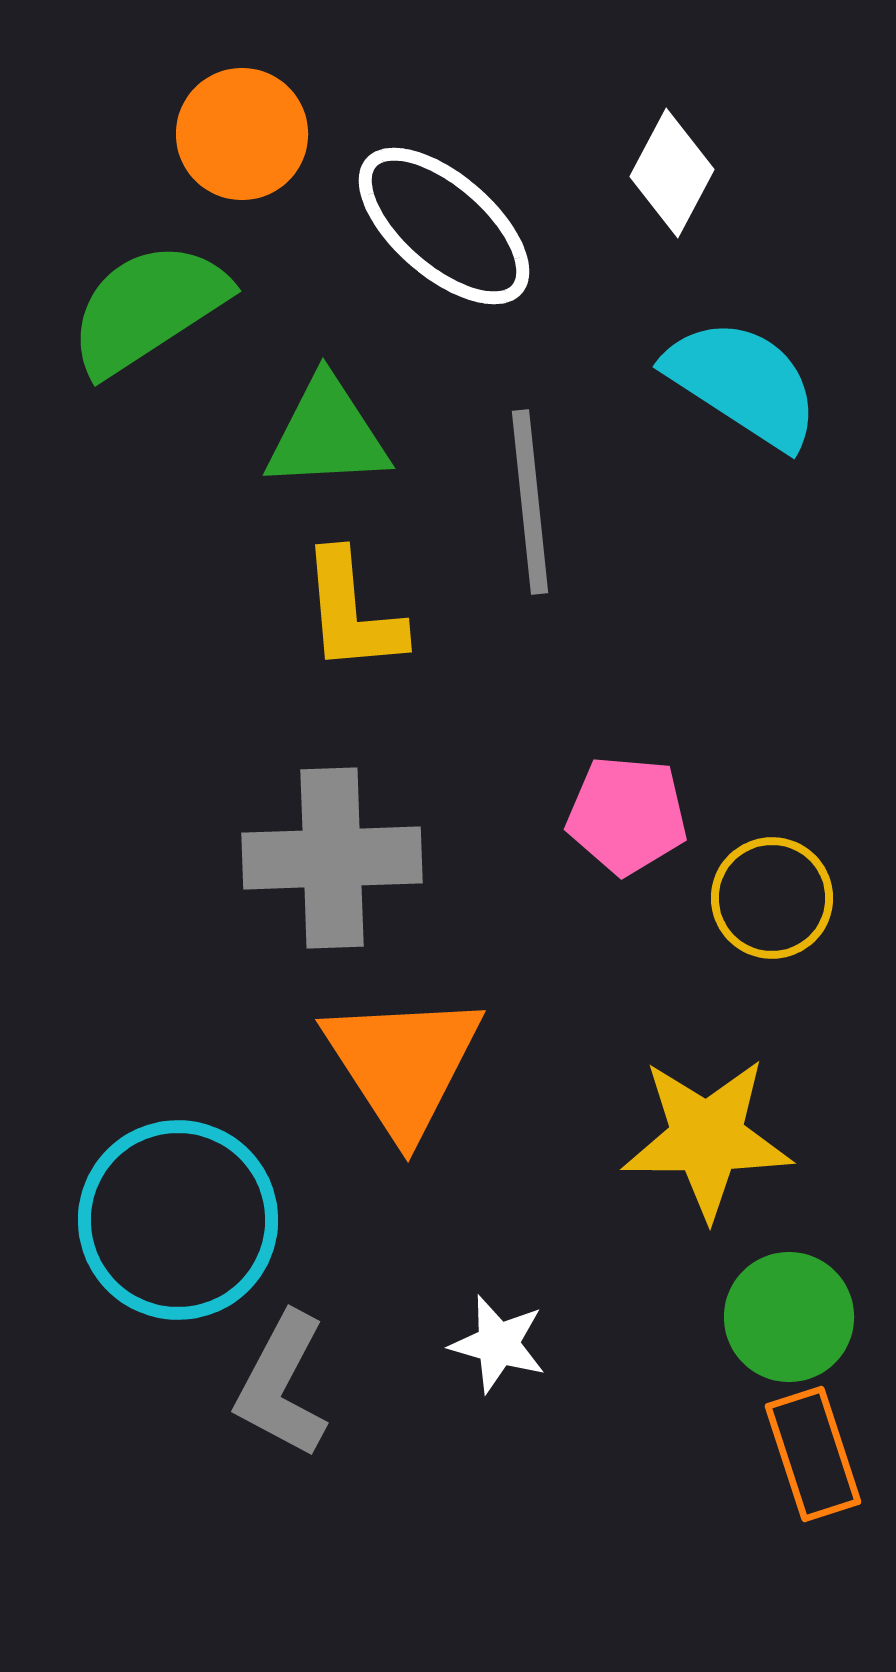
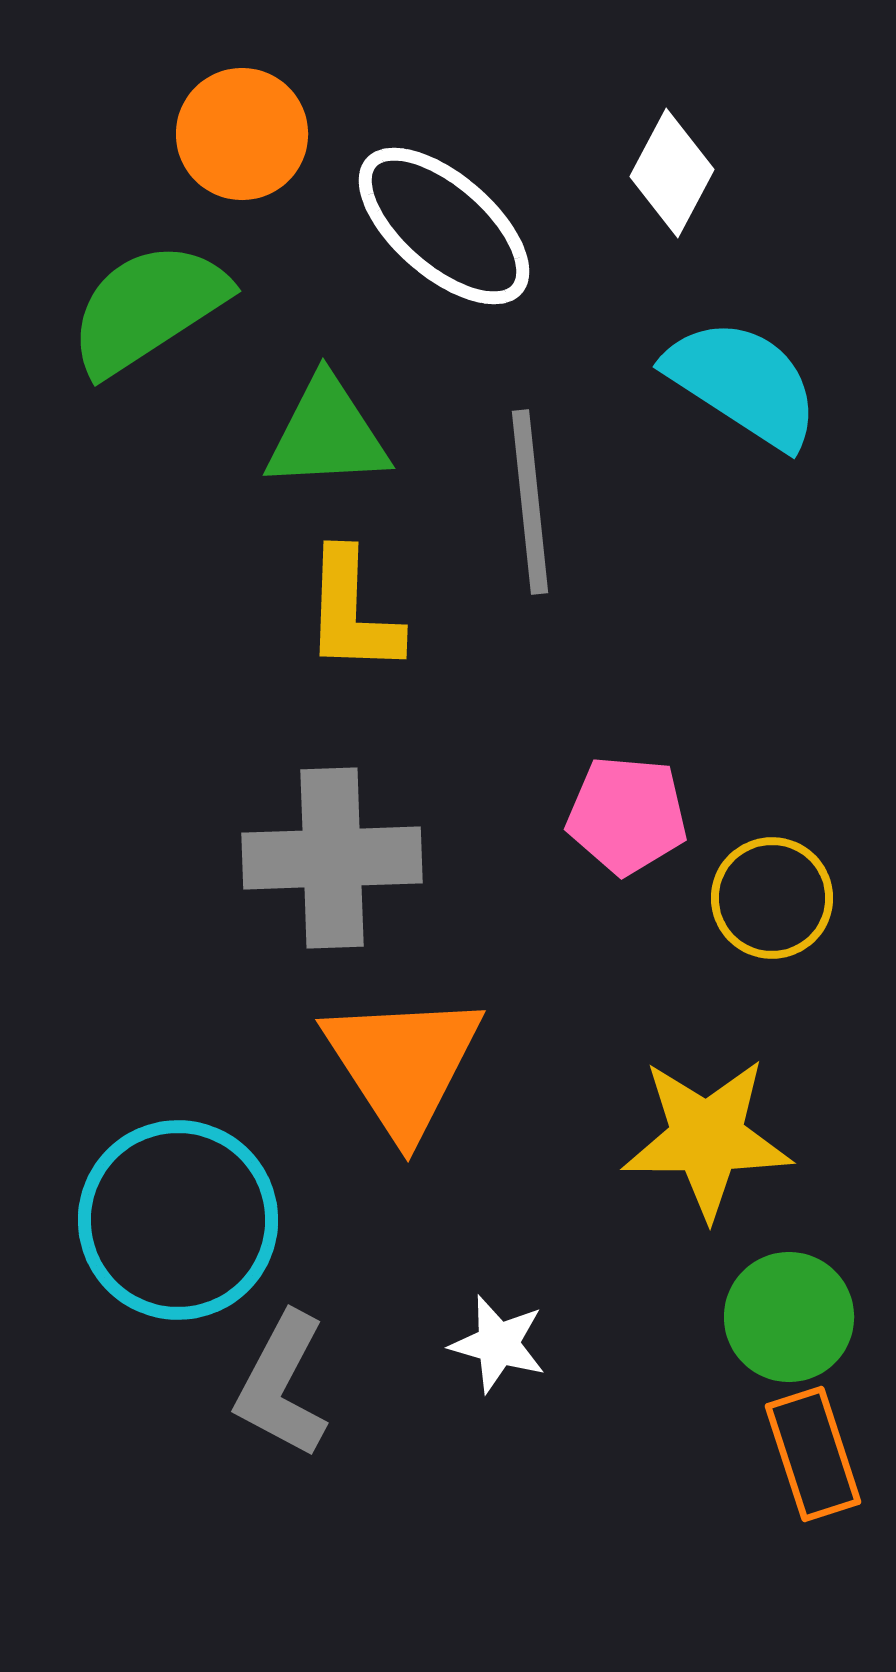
yellow L-shape: rotated 7 degrees clockwise
